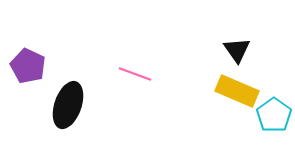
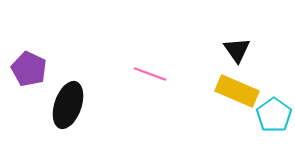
purple pentagon: moved 1 px right, 3 px down
pink line: moved 15 px right
